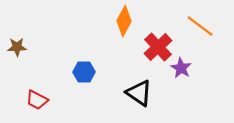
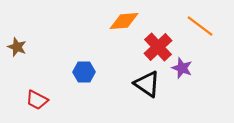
orange diamond: rotated 56 degrees clockwise
brown star: rotated 24 degrees clockwise
purple star: moved 1 px right; rotated 10 degrees counterclockwise
black triangle: moved 8 px right, 9 px up
